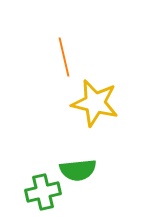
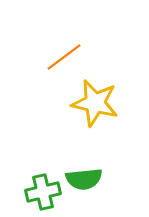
orange line: rotated 66 degrees clockwise
green semicircle: moved 6 px right, 9 px down
